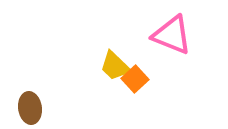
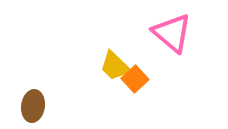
pink triangle: moved 2 px up; rotated 18 degrees clockwise
brown ellipse: moved 3 px right, 2 px up; rotated 16 degrees clockwise
